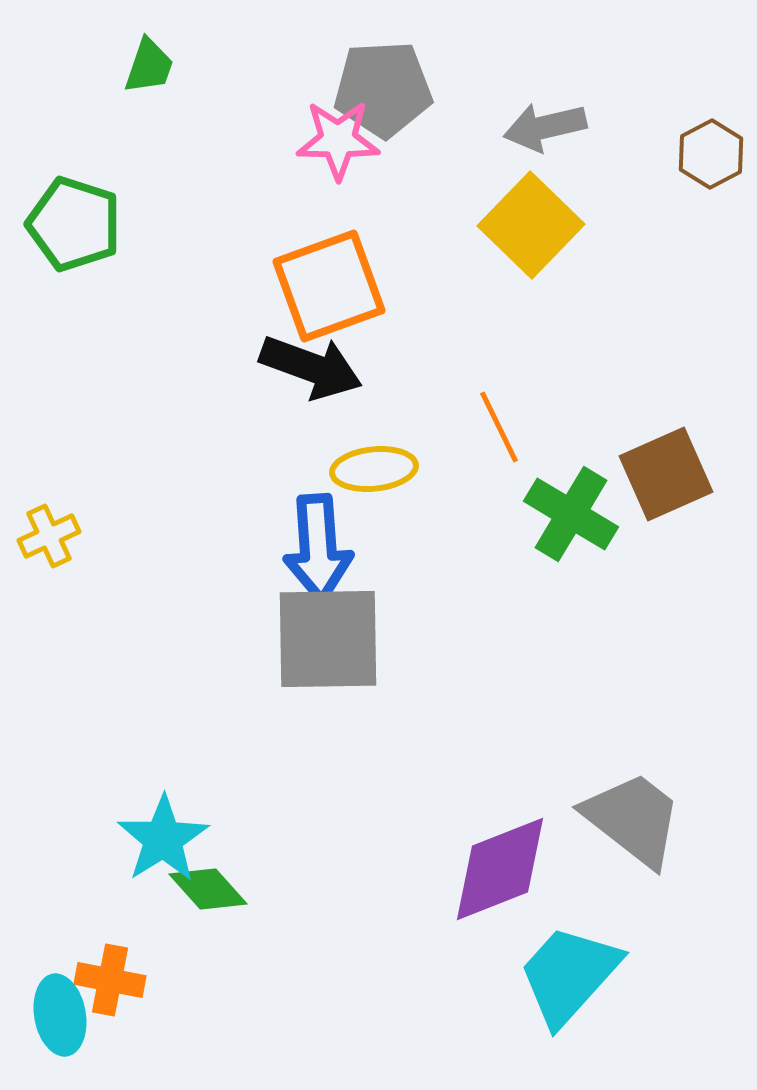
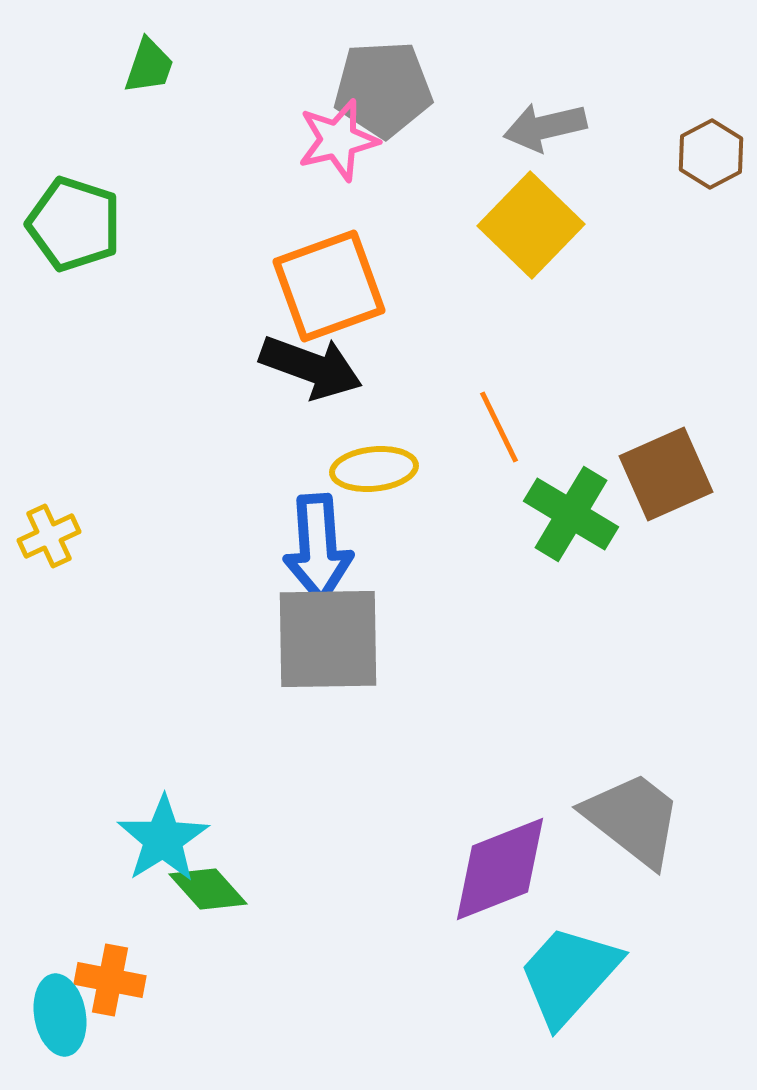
pink star: rotated 14 degrees counterclockwise
